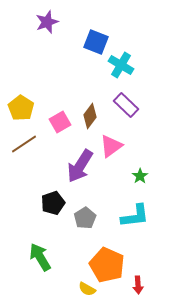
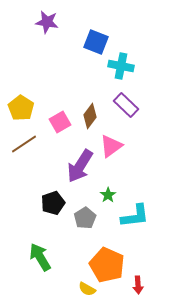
purple star: rotated 30 degrees clockwise
cyan cross: moved 1 px down; rotated 20 degrees counterclockwise
green star: moved 32 px left, 19 px down
